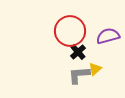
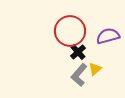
gray L-shape: rotated 45 degrees counterclockwise
